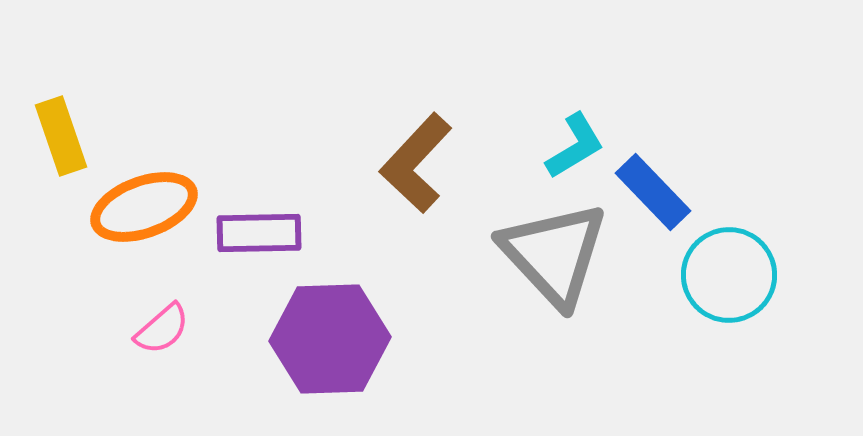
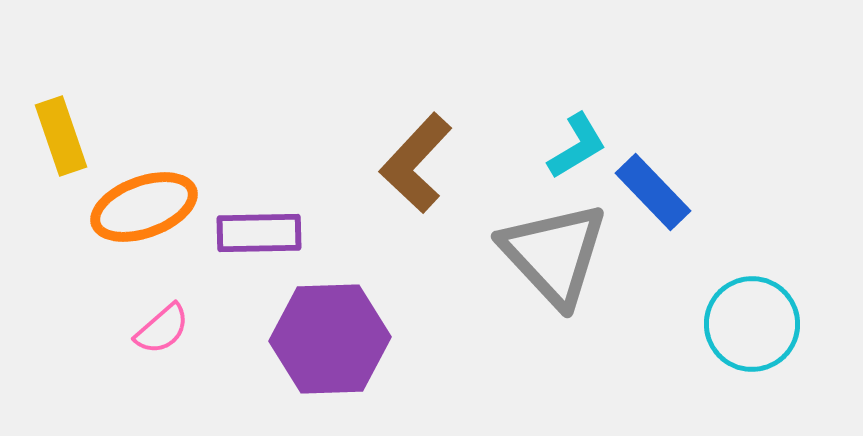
cyan L-shape: moved 2 px right
cyan circle: moved 23 px right, 49 px down
